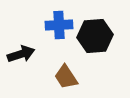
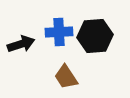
blue cross: moved 7 px down
black arrow: moved 10 px up
